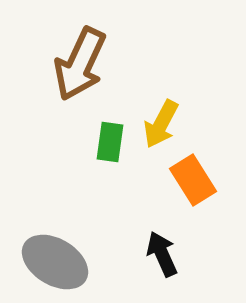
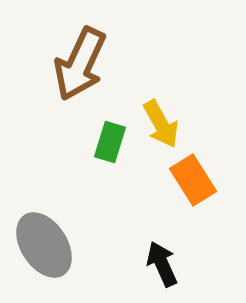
yellow arrow: rotated 57 degrees counterclockwise
green rectangle: rotated 9 degrees clockwise
black arrow: moved 10 px down
gray ellipse: moved 11 px left, 17 px up; rotated 26 degrees clockwise
